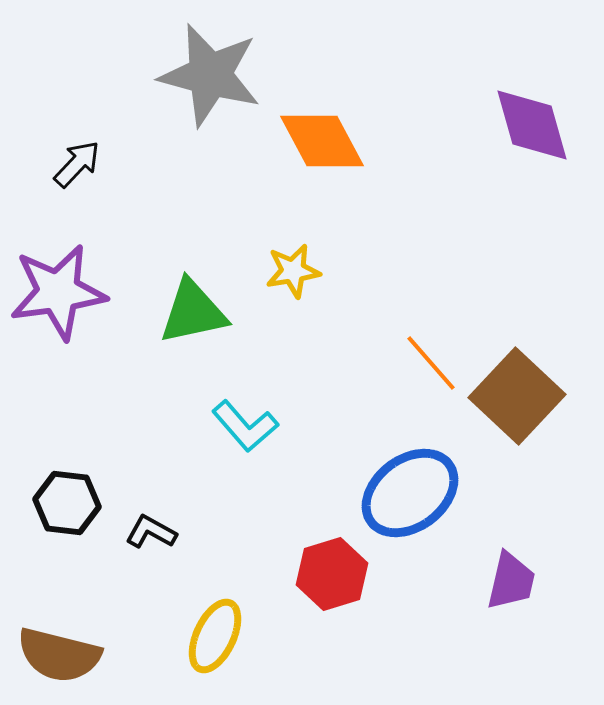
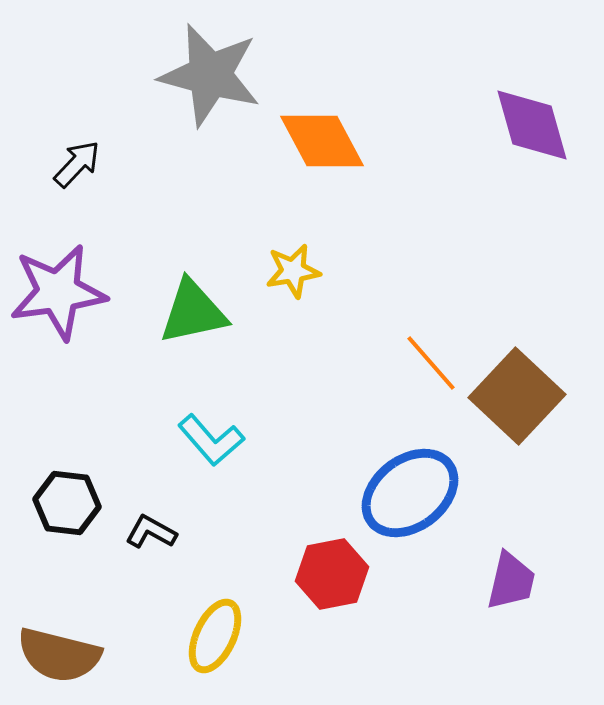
cyan L-shape: moved 34 px left, 14 px down
red hexagon: rotated 6 degrees clockwise
